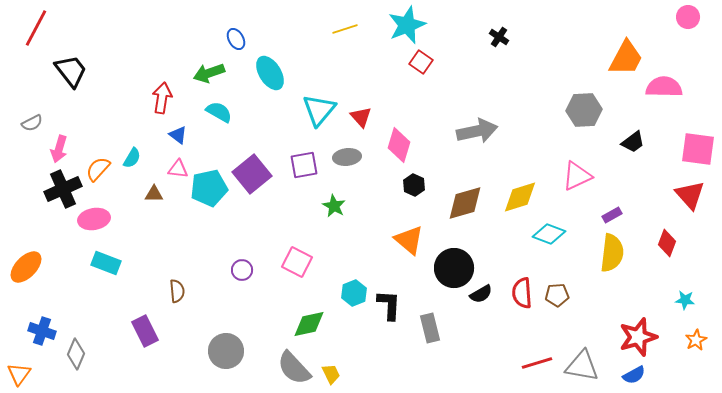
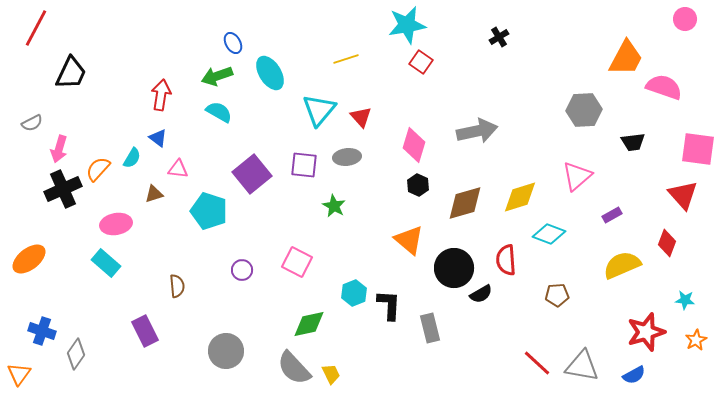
pink circle at (688, 17): moved 3 px left, 2 px down
cyan star at (407, 25): rotated 12 degrees clockwise
yellow line at (345, 29): moved 1 px right, 30 px down
black cross at (499, 37): rotated 24 degrees clockwise
blue ellipse at (236, 39): moved 3 px left, 4 px down
black trapezoid at (71, 71): moved 2 px down; rotated 63 degrees clockwise
green arrow at (209, 73): moved 8 px right, 3 px down
pink semicircle at (664, 87): rotated 18 degrees clockwise
red arrow at (162, 98): moved 1 px left, 3 px up
blue triangle at (178, 135): moved 20 px left, 3 px down
black trapezoid at (633, 142): rotated 30 degrees clockwise
pink diamond at (399, 145): moved 15 px right
purple square at (304, 165): rotated 16 degrees clockwise
pink triangle at (577, 176): rotated 16 degrees counterclockwise
black hexagon at (414, 185): moved 4 px right
cyan pentagon at (209, 188): moved 23 px down; rotated 30 degrees clockwise
brown triangle at (154, 194): rotated 18 degrees counterclockwise
red triangle at (690, 195): moved 7 px left
pink ellipse at (94, 219): moved 22 px right, 5 px down
yellow semicircle at (612, 253): moved 10 px right, 12 px down; rotated 120 degrees counterclockwise
cyan rectangle at (106, 263): rotated 20 degrees clockwise
orange ellipse at (26, 267): moved 3 px right, 8 px up; rotated 8 degrees clockwise
brown semicircle at (177, 291): moved 5 px up
red semicircle at (522, 293): moved 16 px left, 33 px up
red star at (638, 337): moved 8 px right, 5 px up
gray diamond at (76, 354): rotated 12 degrees clockwise
red line at (537, 363): rotated 60 degrees clockwise
